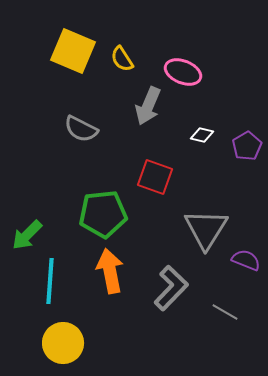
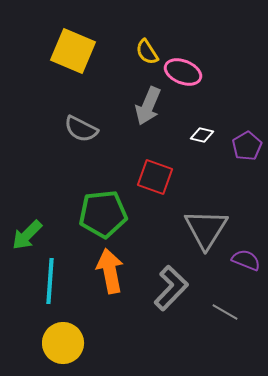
yellow semicircle: moved 25 px right, 7 px up
